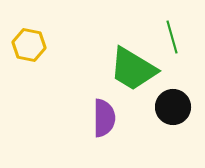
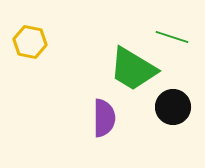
green line: rotated 56 degrees counterclockwise
yellow hexagon: moved 1 px right, 3 px up
